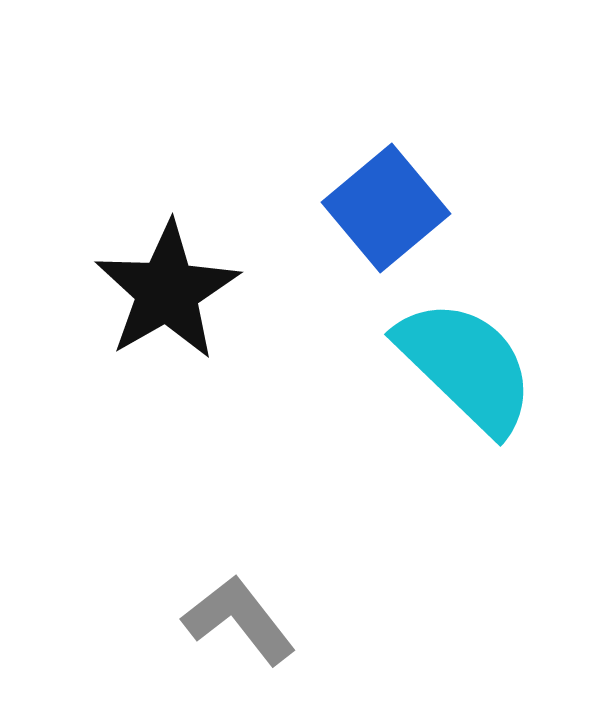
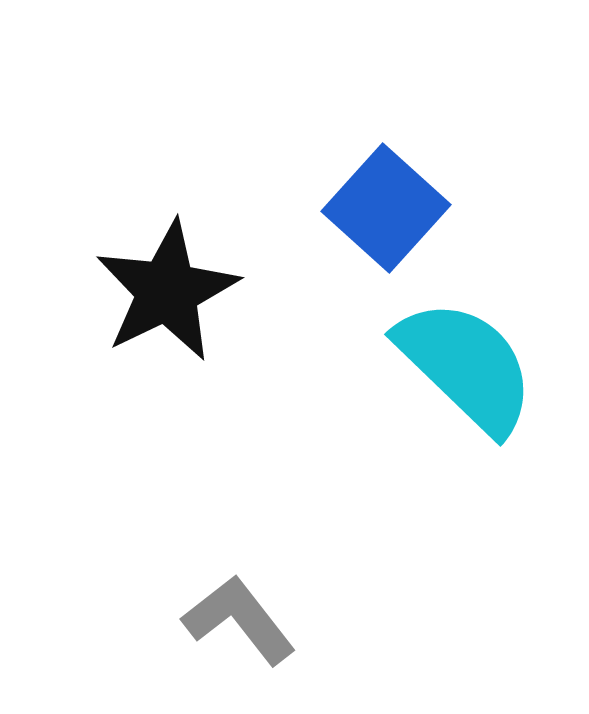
blue square: rotated 8 degrees counterclockwise
black star: rotated 4 degrees clockwise
